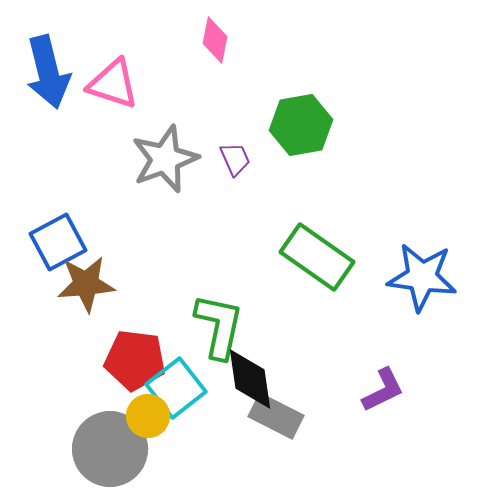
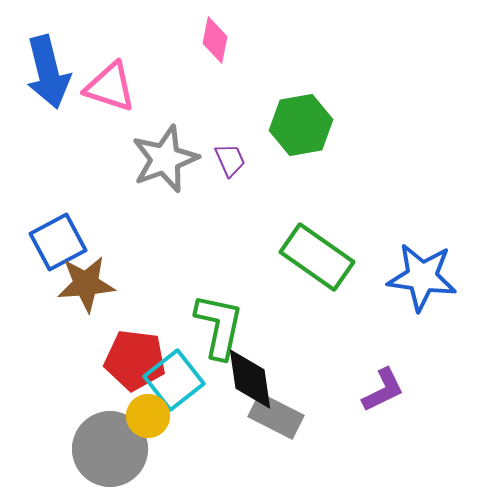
pink triangle: moved 3 px left, 3 px down
purple trapezoid: moved 5 px left, 1 px down
cyan square: moved 2 px left, 8 px up
